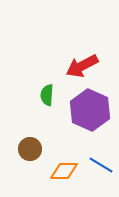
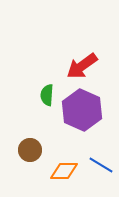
red arrow: rotated 8 degrees counterclockwise
purple hexagon: moved 8 px left
brown circle: moved 1 px down
